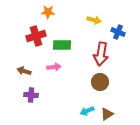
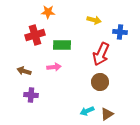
blue cross: moved 2 px right; rotated 16 degrees counterclockwise
red cross: moved 1 px left, 1 px up
red arrow: rotated 15 degrees clockwise
